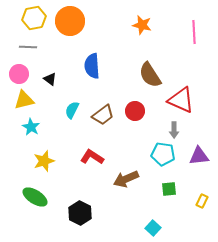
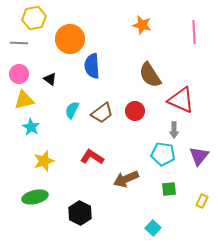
orange circle: moved 18 px down
gray line: moved 9 px left, 4 px up
brown trapezoid: moved 1 px left, 2 px up
purple triangle: rotated 45 degrees counterclockwise
green ellipse: rotated 45 degrees counterclockwise
